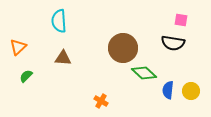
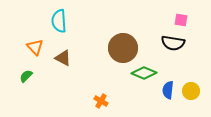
orange triangle: moved 17 px right; rotated 30 degrees counterclockwise
brown triangle: rotated 24 degrees clockwise
green diamond: rotated 20 degrees counterclockwise
